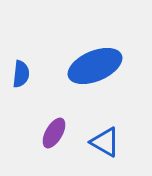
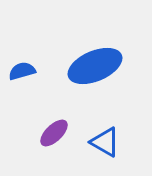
blue semicircle: moved 1 px right, 3 px up; rotated 112 degrees counterclockwise
purple ellipse: rotated 16 degrees clockwise
